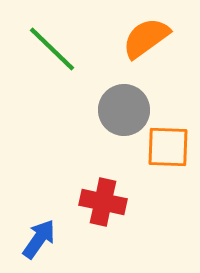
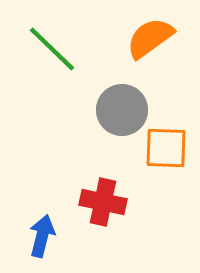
orange semicircle: moved 4 px right
gray circle: moved 2 px left
orange square: moved 2 px left, 1 px down
blue arrow: moved 3 px right, 3 px up; rotated 21 degrees counterclockwise
